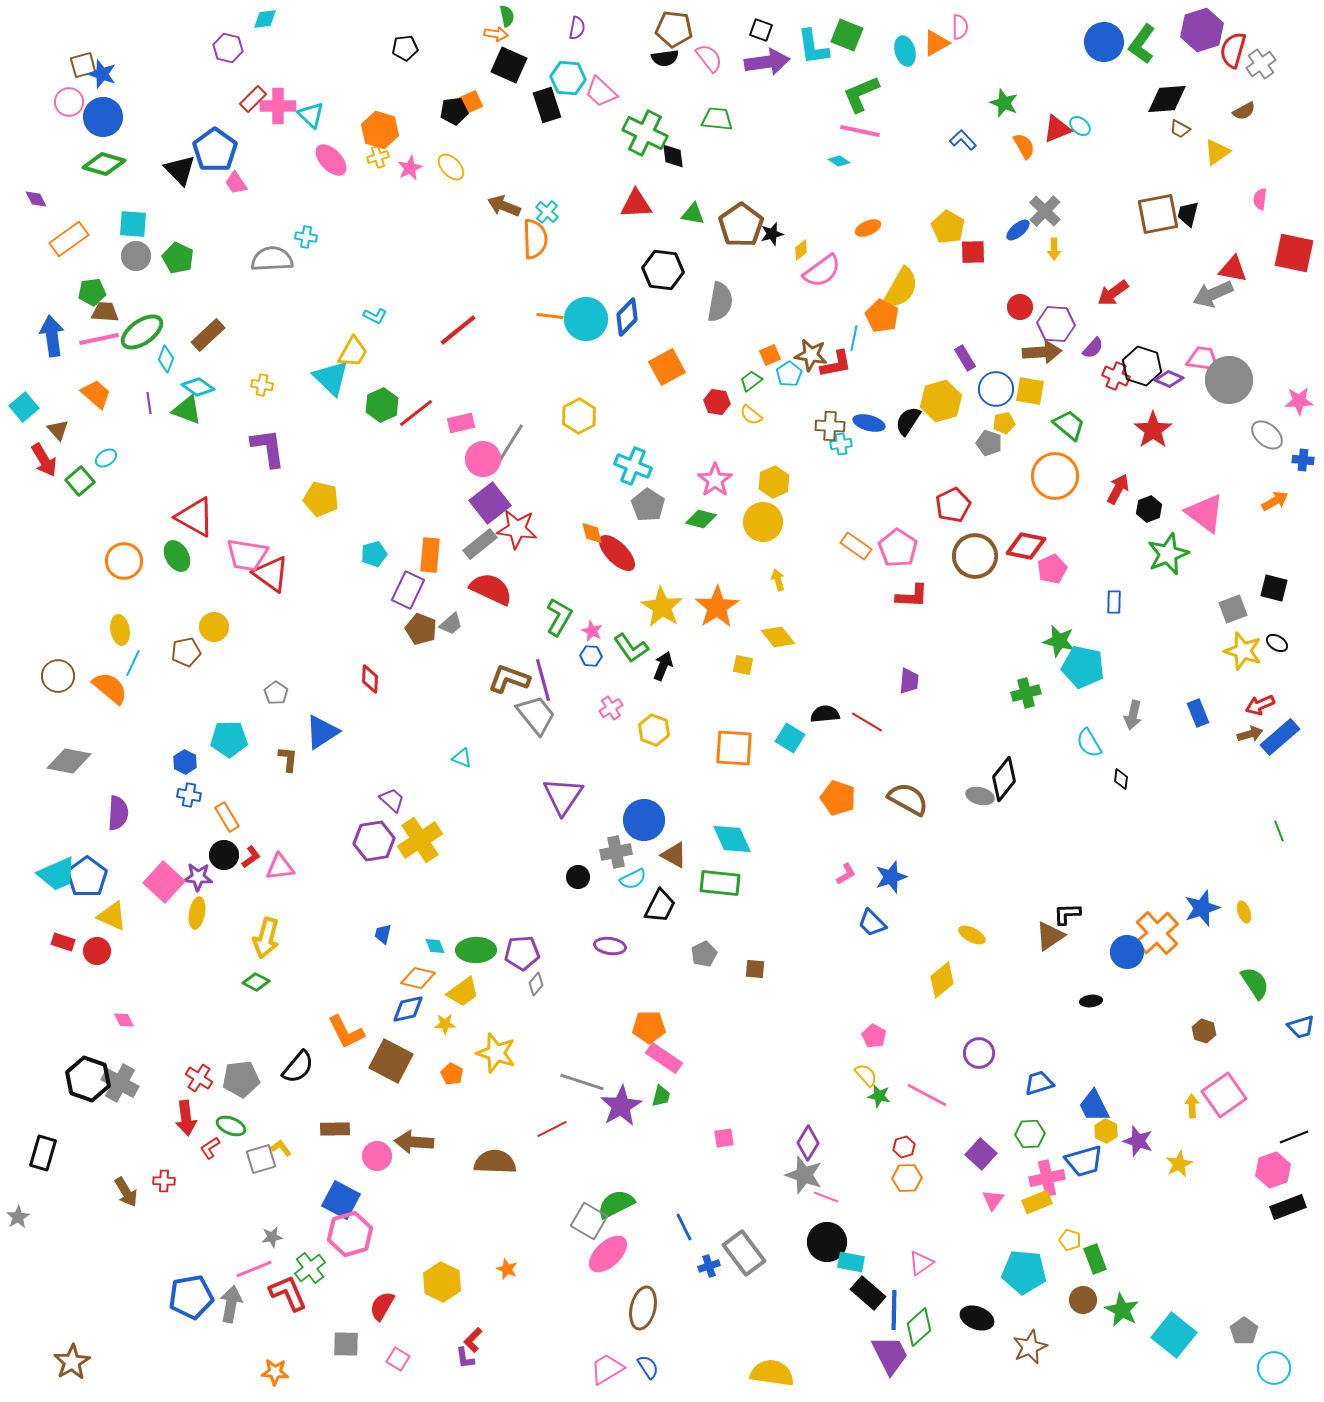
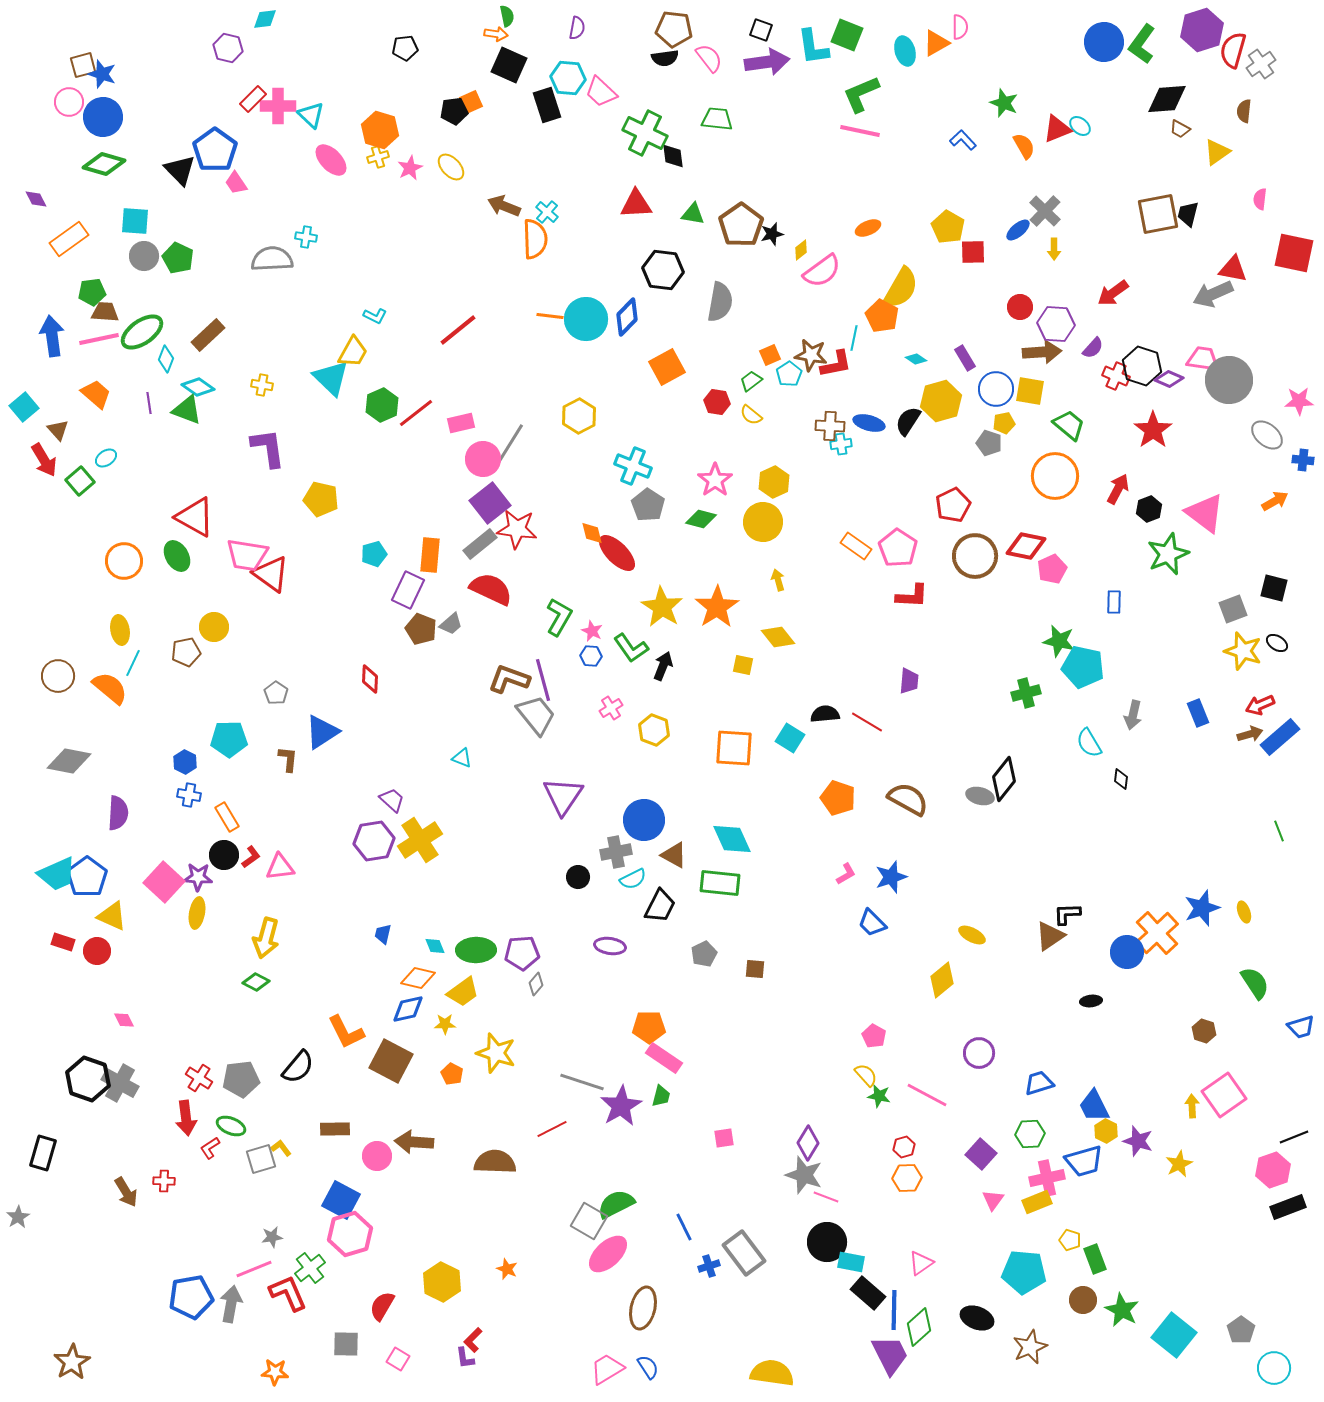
brown semicircle at (1244, 111): rotated 125 degrees clockwise
cyan diamond at (839, 161): moved 77 px right, 198 px down
cyan square at (133, 224): moved 2 px right, 3 px up
gray circle at (136, 256): moved 8 px right
gray pentagon at (1244, 1331): moved 3 px left, 1 px up
